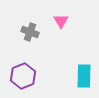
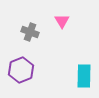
pink triangle: moved 1 px right
purple hexagon: moved 2 px left, 6 px up
